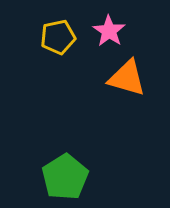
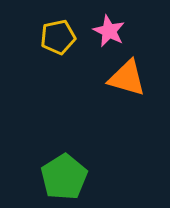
pink star: rotated 8 degrees counterclockwise
green pentagon: moved 1 px left
